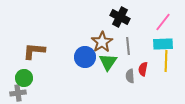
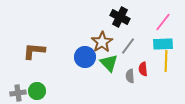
gray line: rotated 42 degrees clockwise
green triangle: moved 1 px right, 1 px down; rotated 18 degrees counterclockwise
red semicircle: rotated 16 degrees counterclockwise
green circle: moved 13 px right, 13 px down
